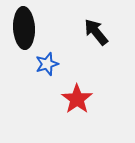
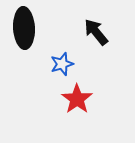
blue star: moved 15 px right
